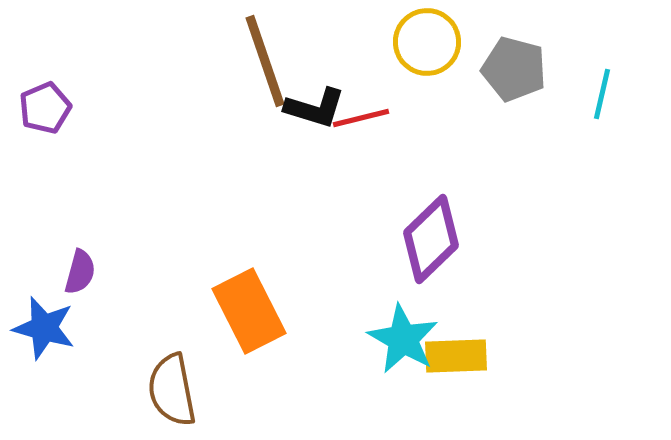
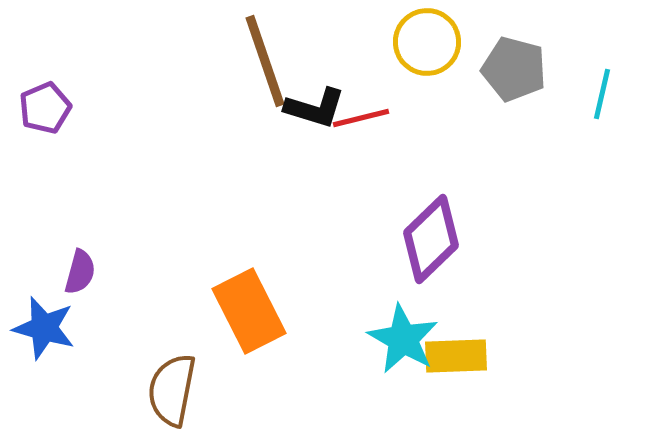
brown semicircle: rotated 22 degrees clockwise
